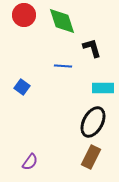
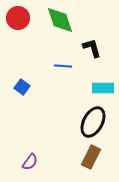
red circle: moved 6 px left, 3 px down
green diamond: moved 2 px left, 1 px up
